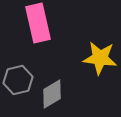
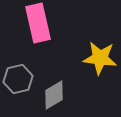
gray hexagon: moved 1 px up
gray diamond: moved 2 px right, 1 px down
